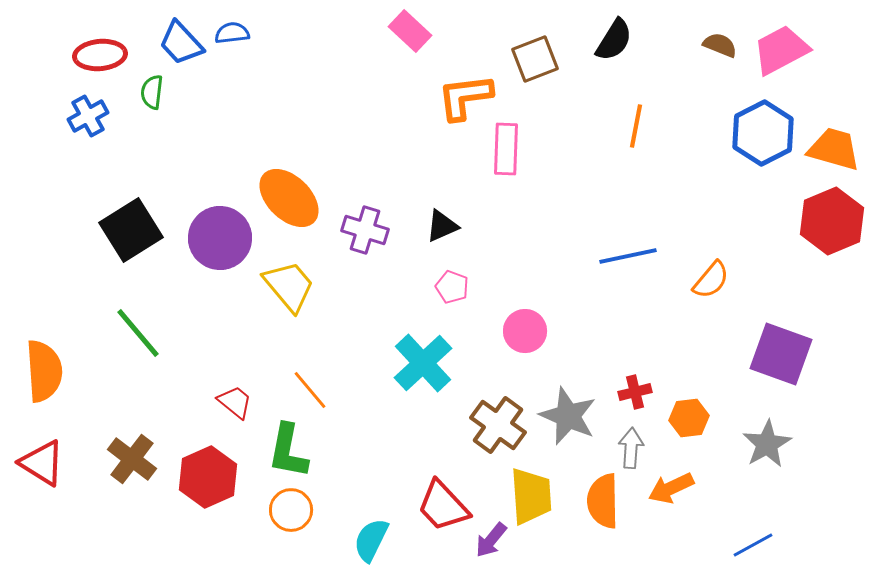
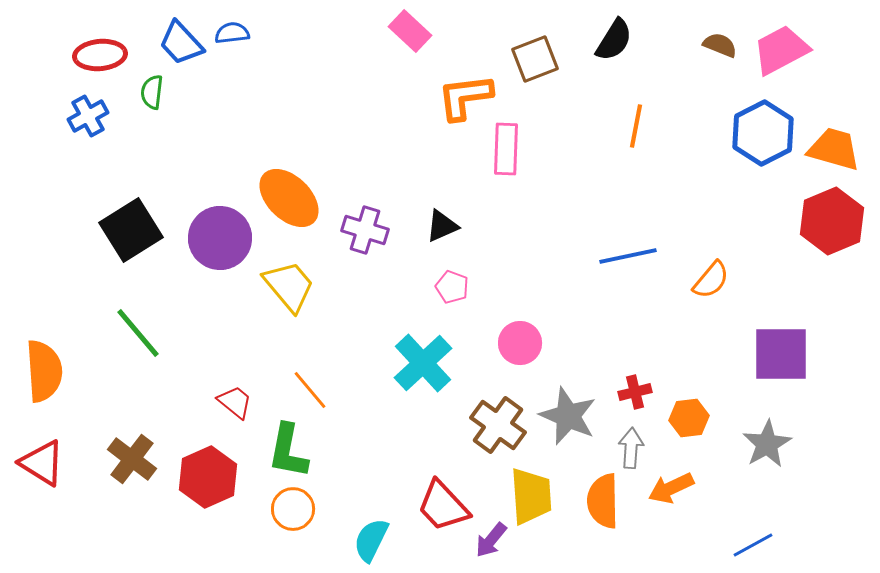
pink circle at (525, 331): moved 5 px left, 12 px down
purple square at (781, 354): rotated 20 degrees counterclockwise
orange circle at (291, 510): moved 2 px right, 1 px up
